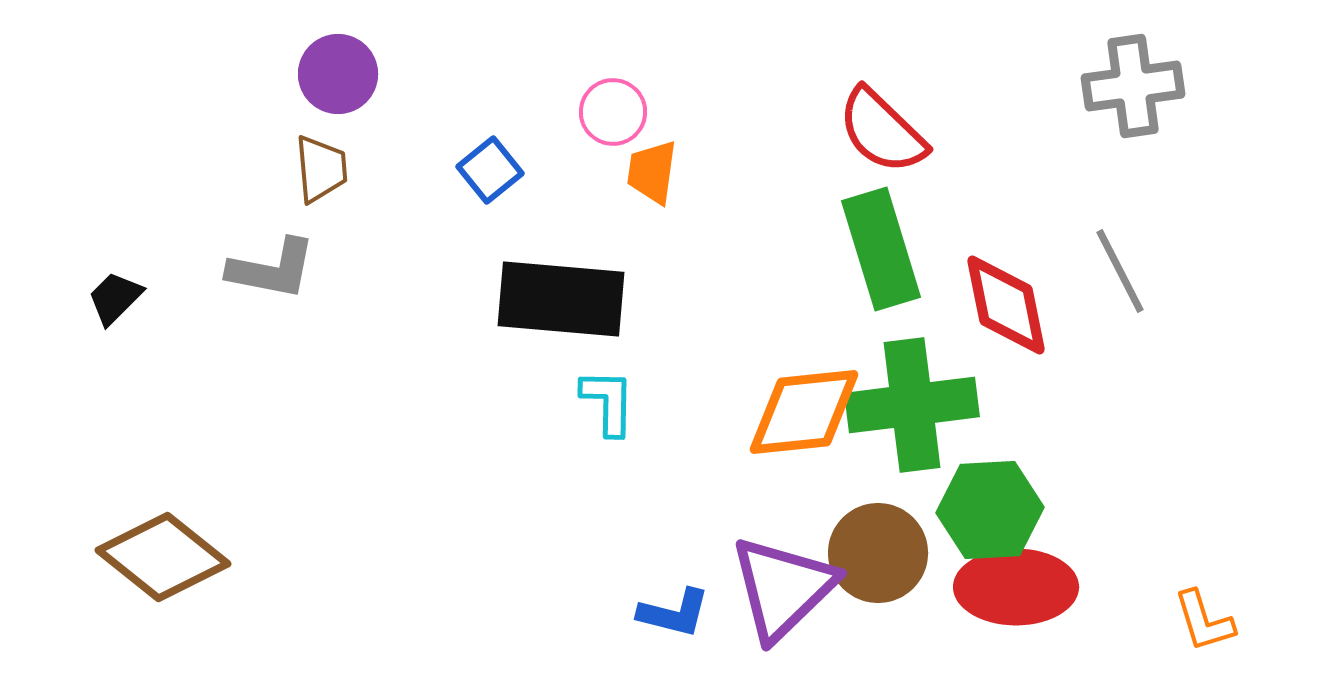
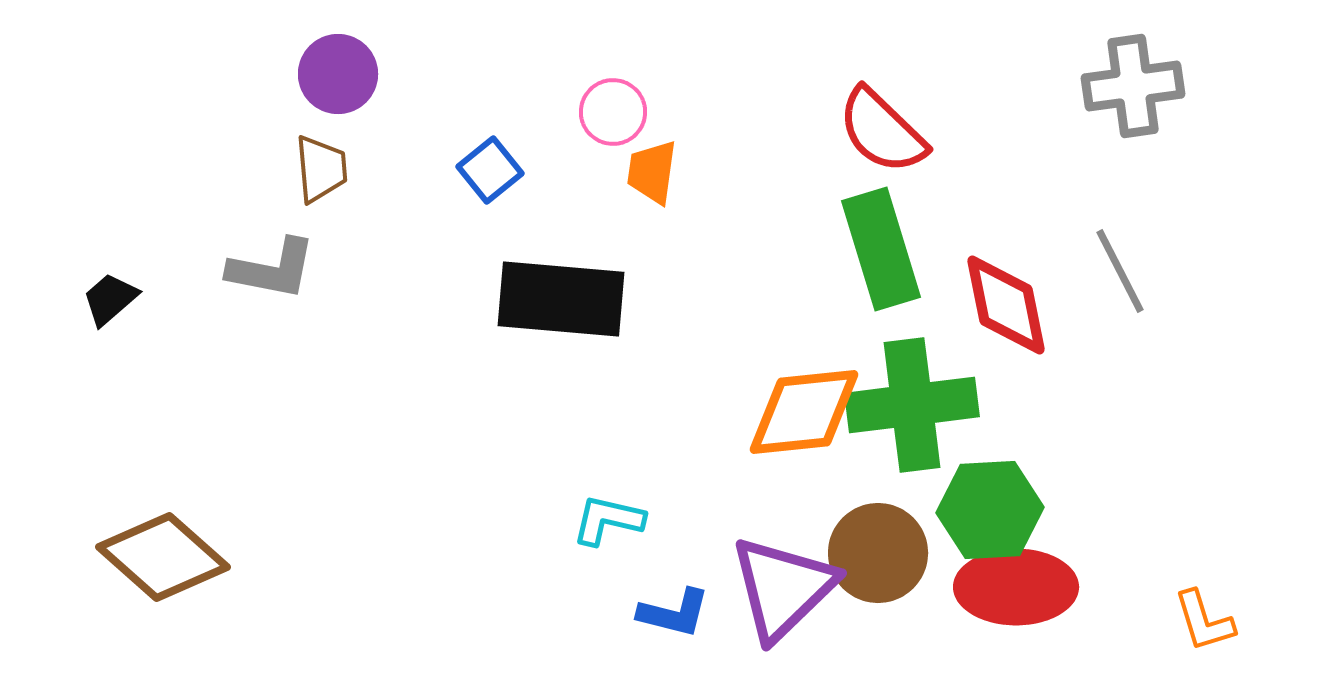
black trapezoid: moved 5 px left, 1 px down; rotated 4 degrees clockwise
cyan L-shape: moved 118 px down; rotated 78 degrees counterclockwise
brown diamond: rotated 3 degrees clockwise
